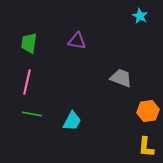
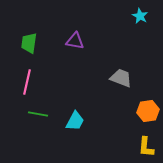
purple triangle: moved 2 px left
green line: moved 6 px right
cyan trapezoid: moved 3 px right
